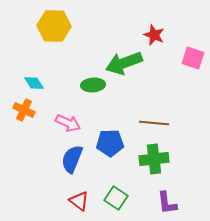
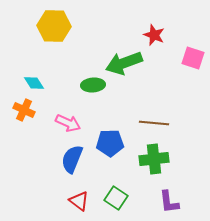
purple L-shape: moved 2 px right, 1 px up
